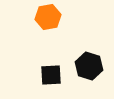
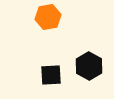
black hexagon: rotated 12 degrees clockwise
